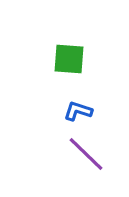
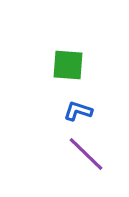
green square: moved 1 px left, 6 px down
